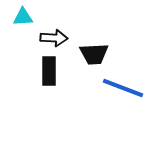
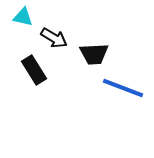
cyan triangle: rotated 15 degrees clockwise
black arrow: rotated 28 degrees clockwise
black rectangle: moved 15 px left, 1 px up; rotated 32 degrees counterclockwise
